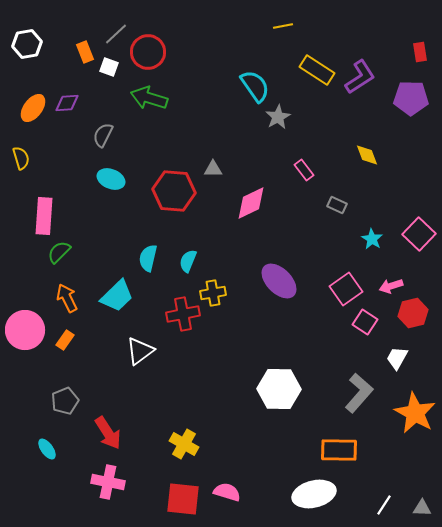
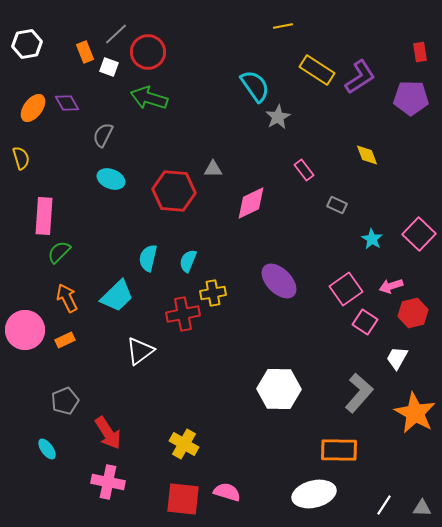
purple diamond at (67, 103): rotated 65 degrees clockwise
orange rectangle at (65, 340): rotated 30 degrees clockwise
